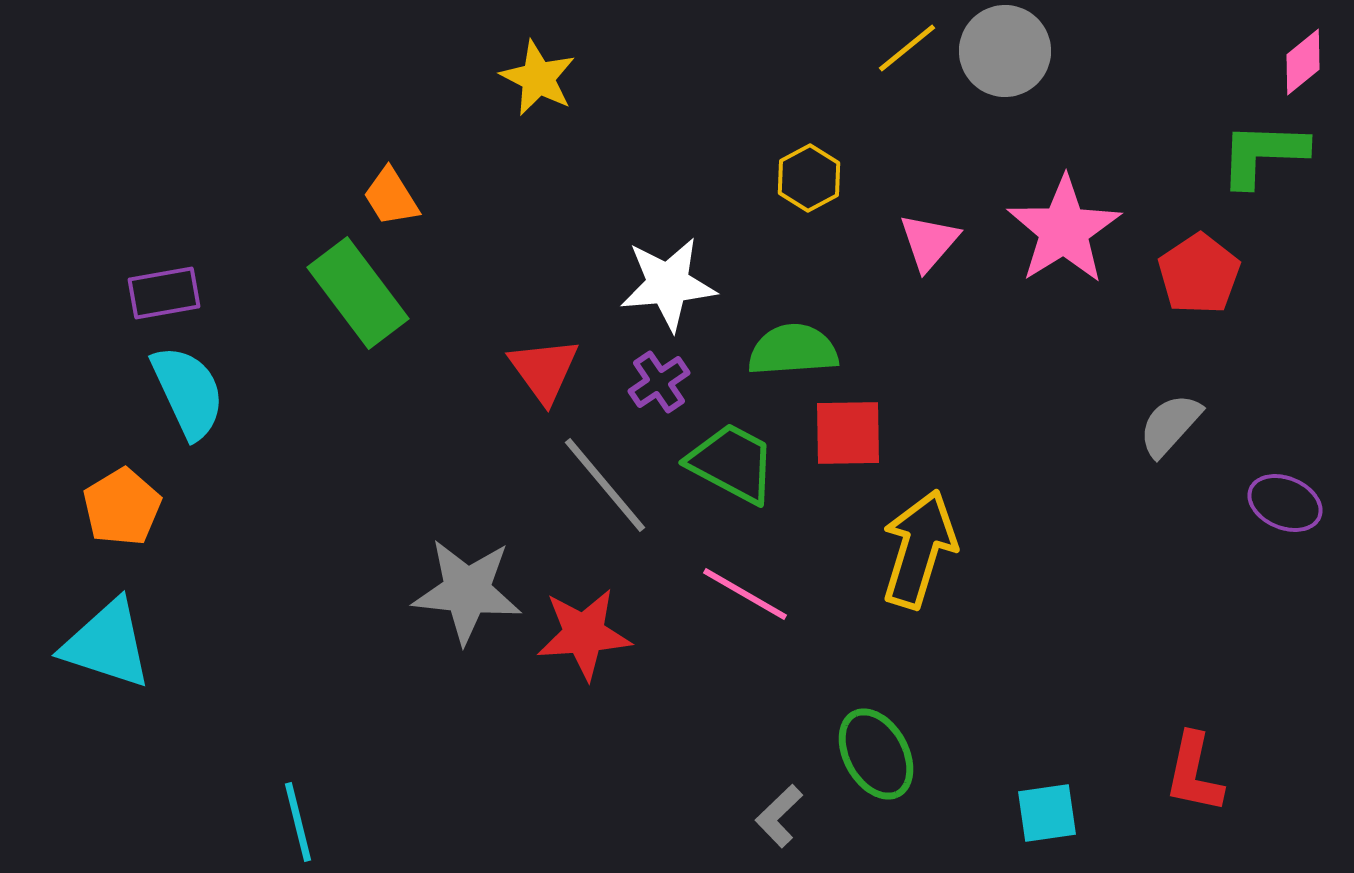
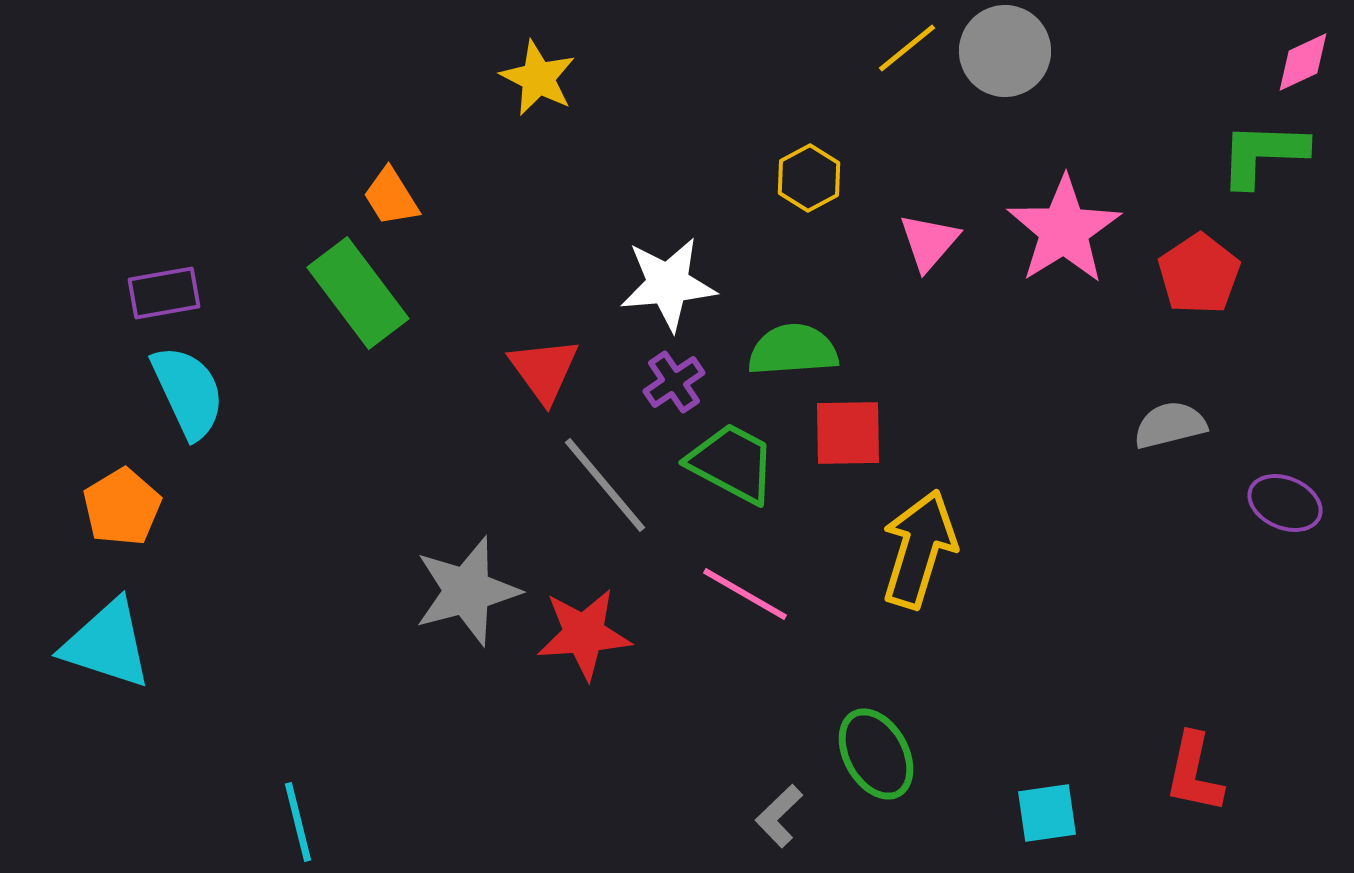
pink diamond: rotated 14 degrees clockwise
purple cross: moved 15 px right
gray semicircle: rotated 34 degrees clockwise
gray star: rotated 21 degrees counterclockwise
